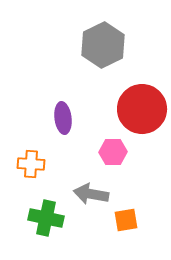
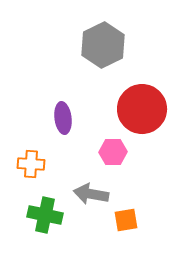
green cross: moved 1 px left, 3 px up
